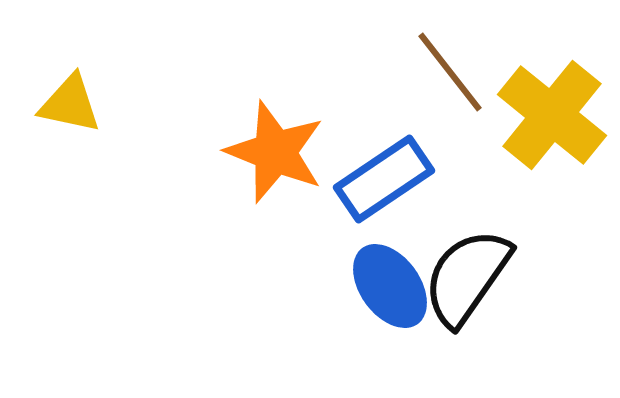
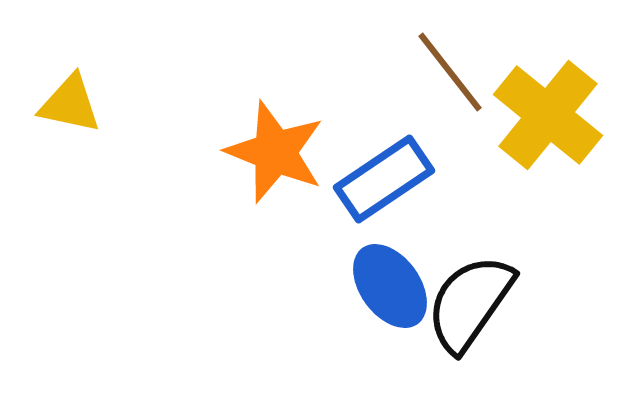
yellow cross: moved 4 px left
black semicircle: moved 3 px right, 26 px down
